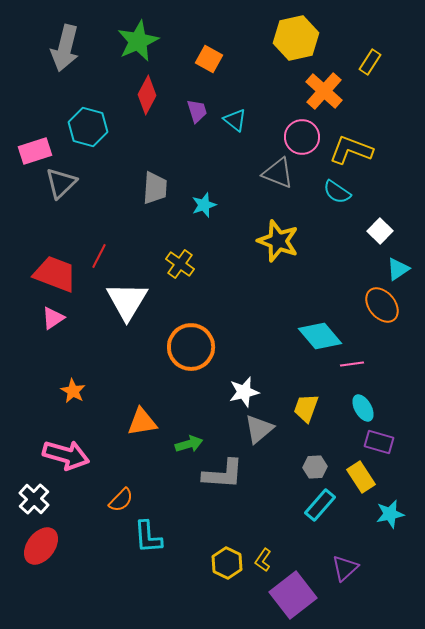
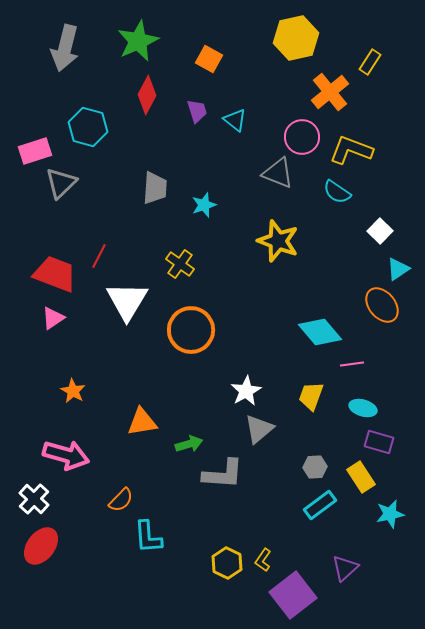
orange cross at (324, 91): moved 6 px right, 1 px down; rotated 9 degrees clockwise
cyan diamond at (320, 336): moved 4 px up
orange circle at (191, 347): moved 17 px up
white star at (244, 392): moved 2 px right, 1 px up; rotated 16 degrees counterclockwise
yellow trapezoid at (306, 408): moved 5 px right, 12 px up
cyan ellipse at (363, 408): rotated 44 degrees counterclockwise
cyan rectangle at (320, 505): rotated 12 degrees clockwise
